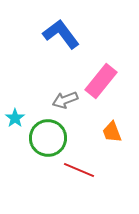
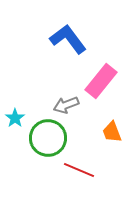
blue L-shape: moved 7 px right, 5 px down
gray arrow: moved 1 px right, 5 px down
